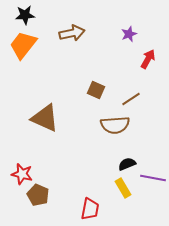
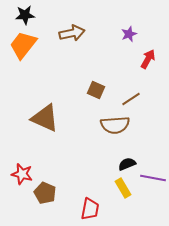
brown pentagon: moved 7 px right, 2 px up
